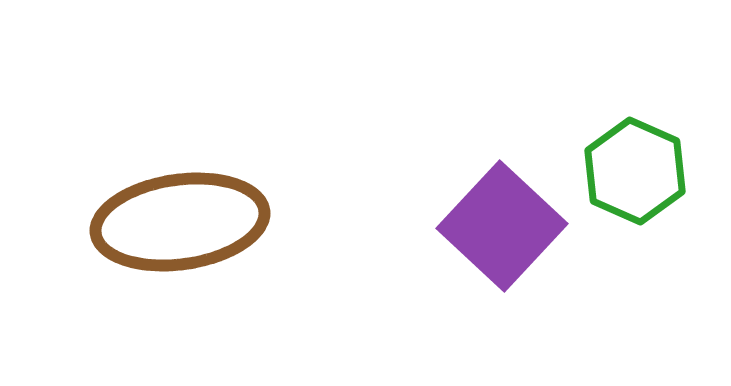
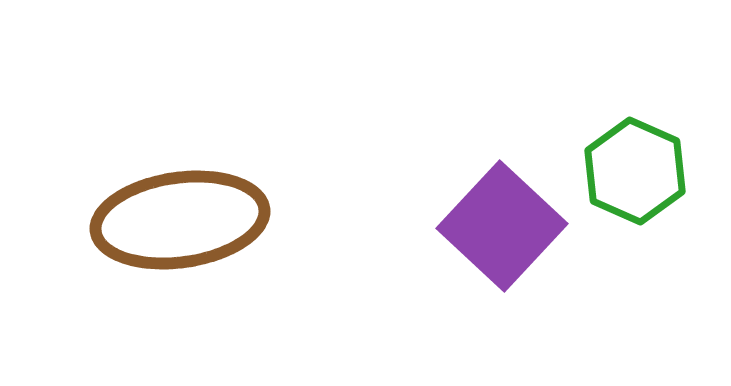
brown ellipse: moved 2 px up
